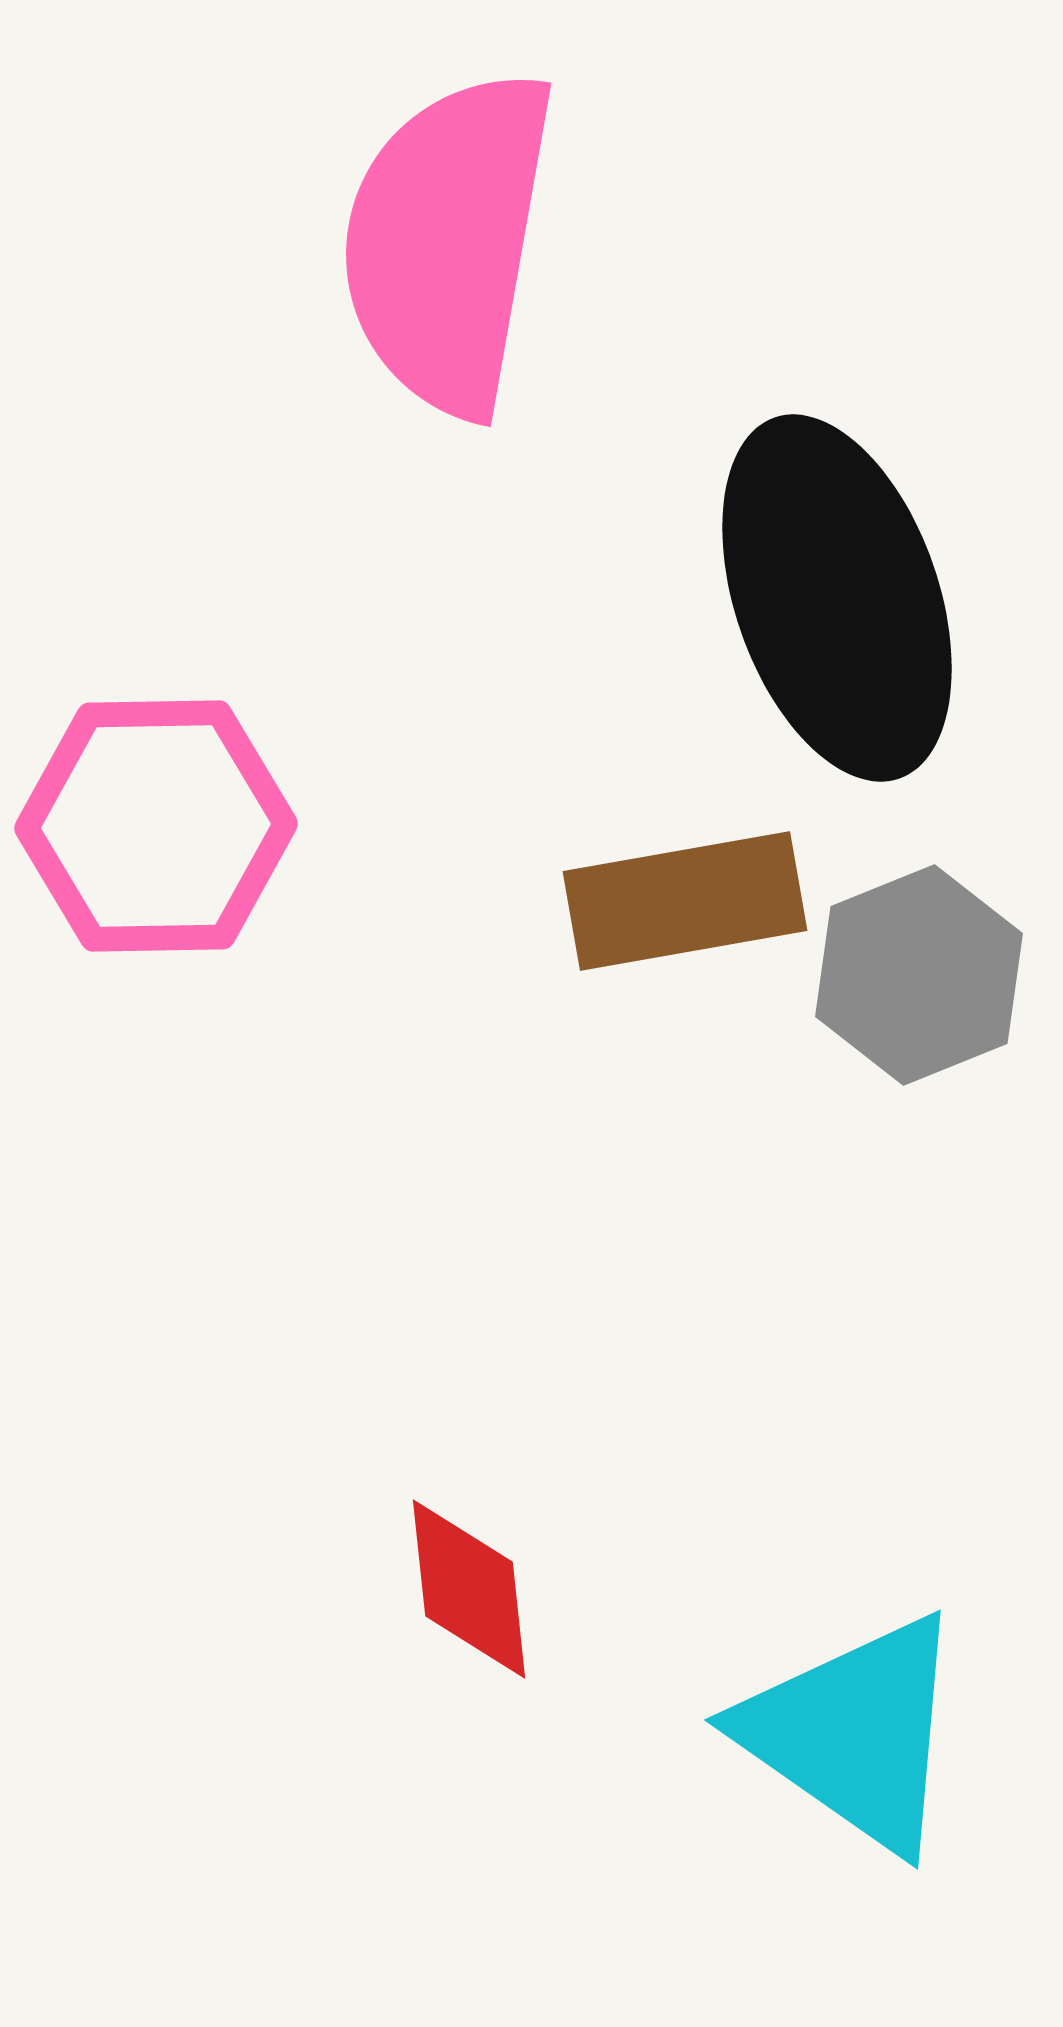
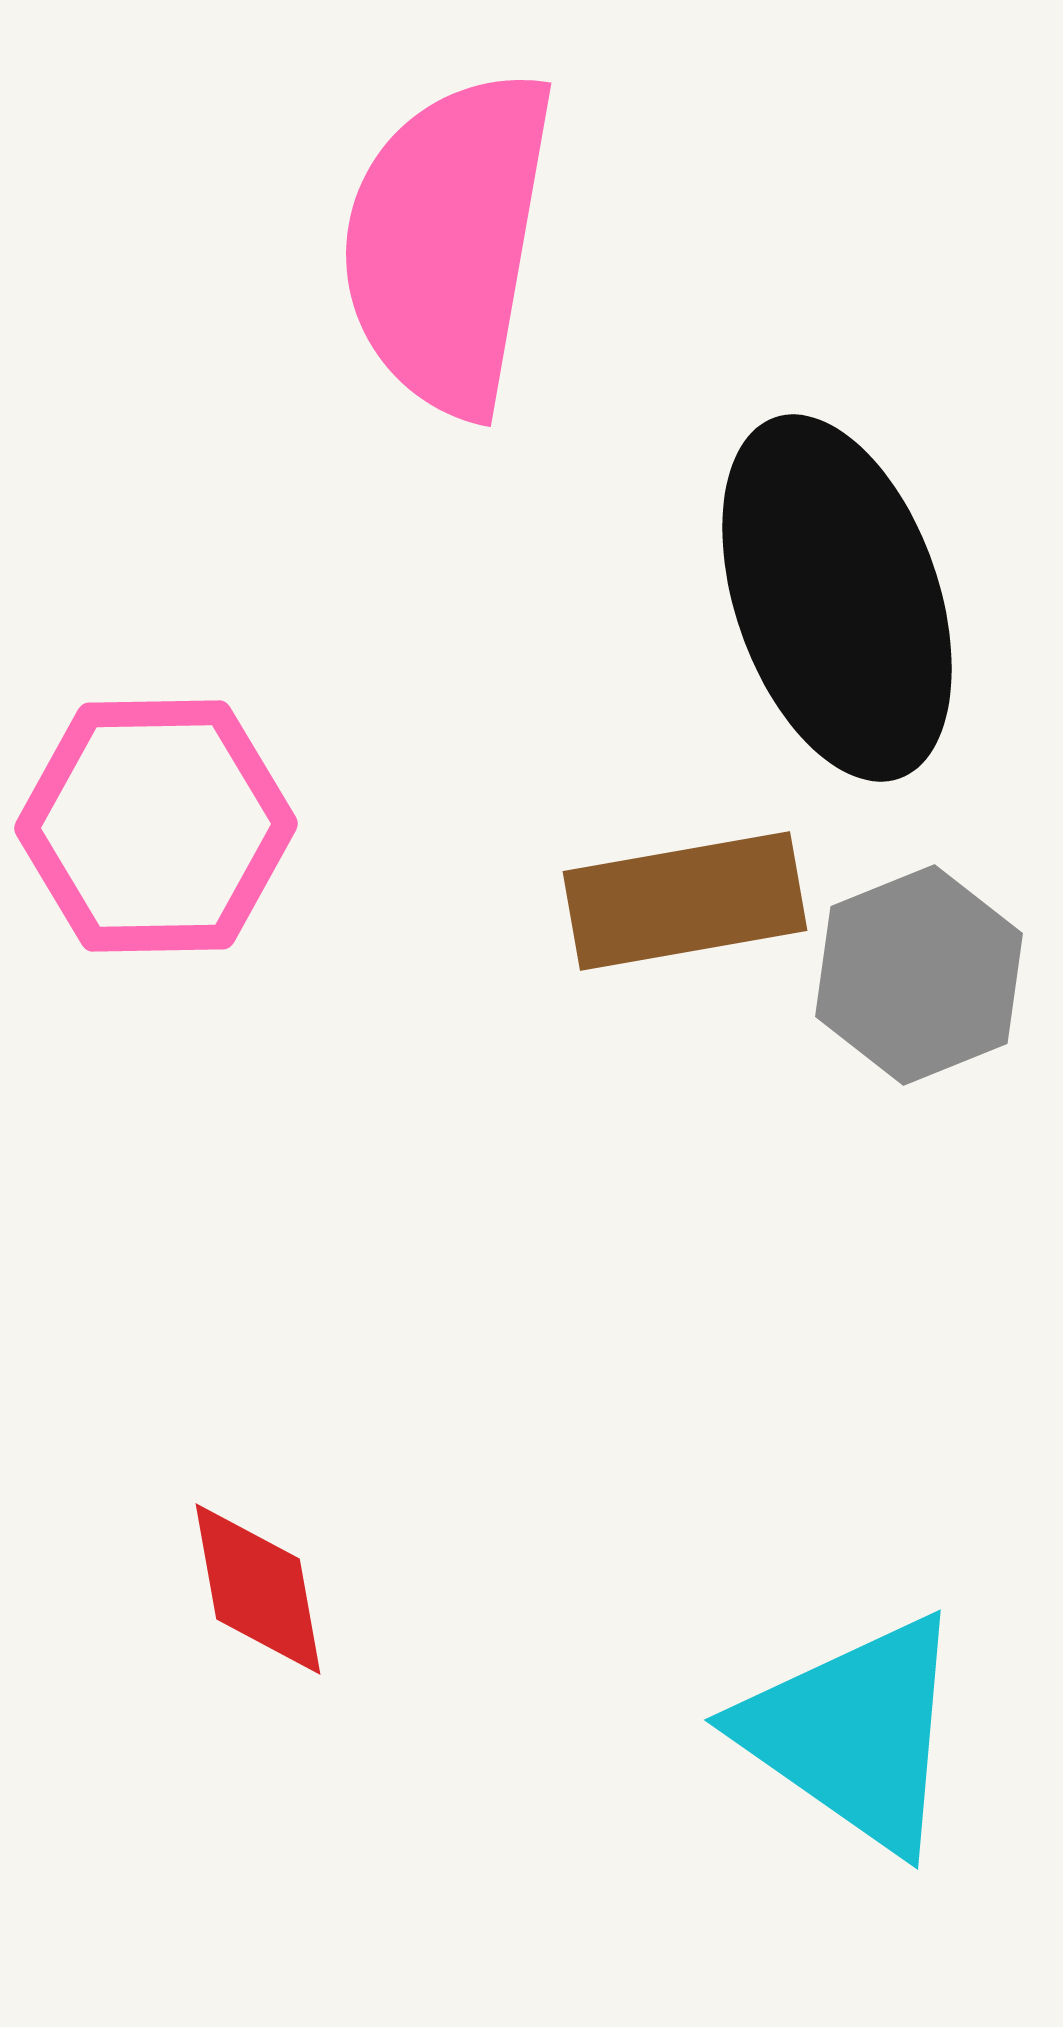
red diamond: moved 211 px left; rotated 4 degrees counterclockwise
